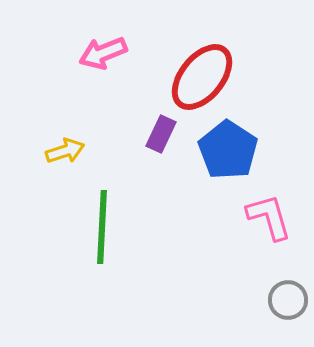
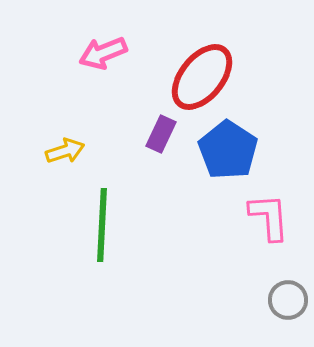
pink L-shape: rotated 12 degrees clockwise
green line: moved 2 px up
